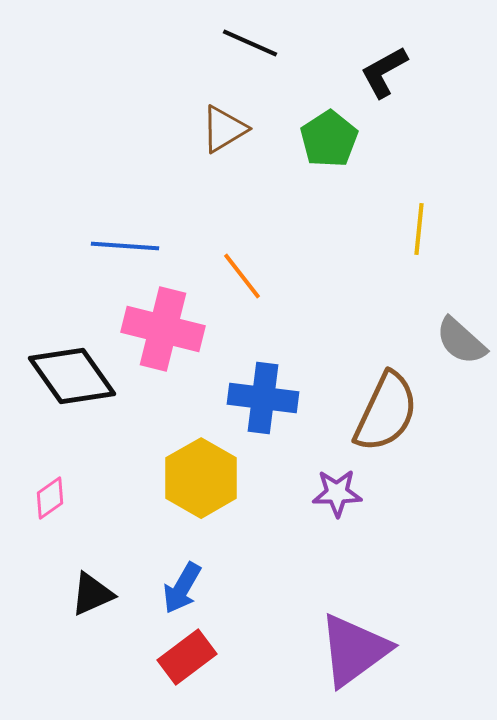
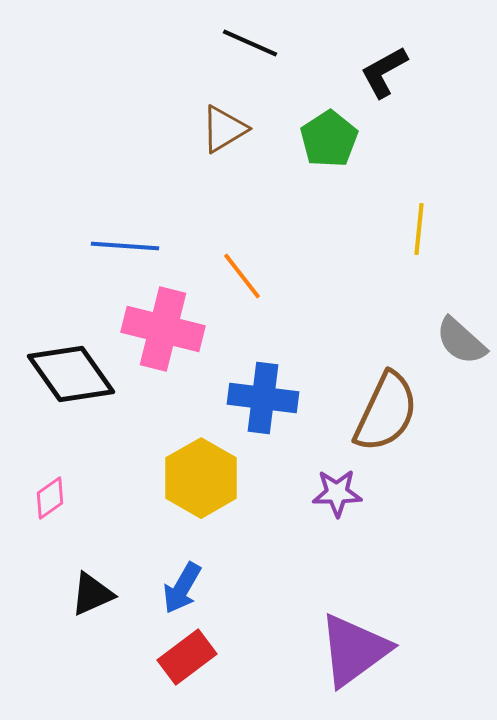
black diamond: moved 1 px left, 2 px up
